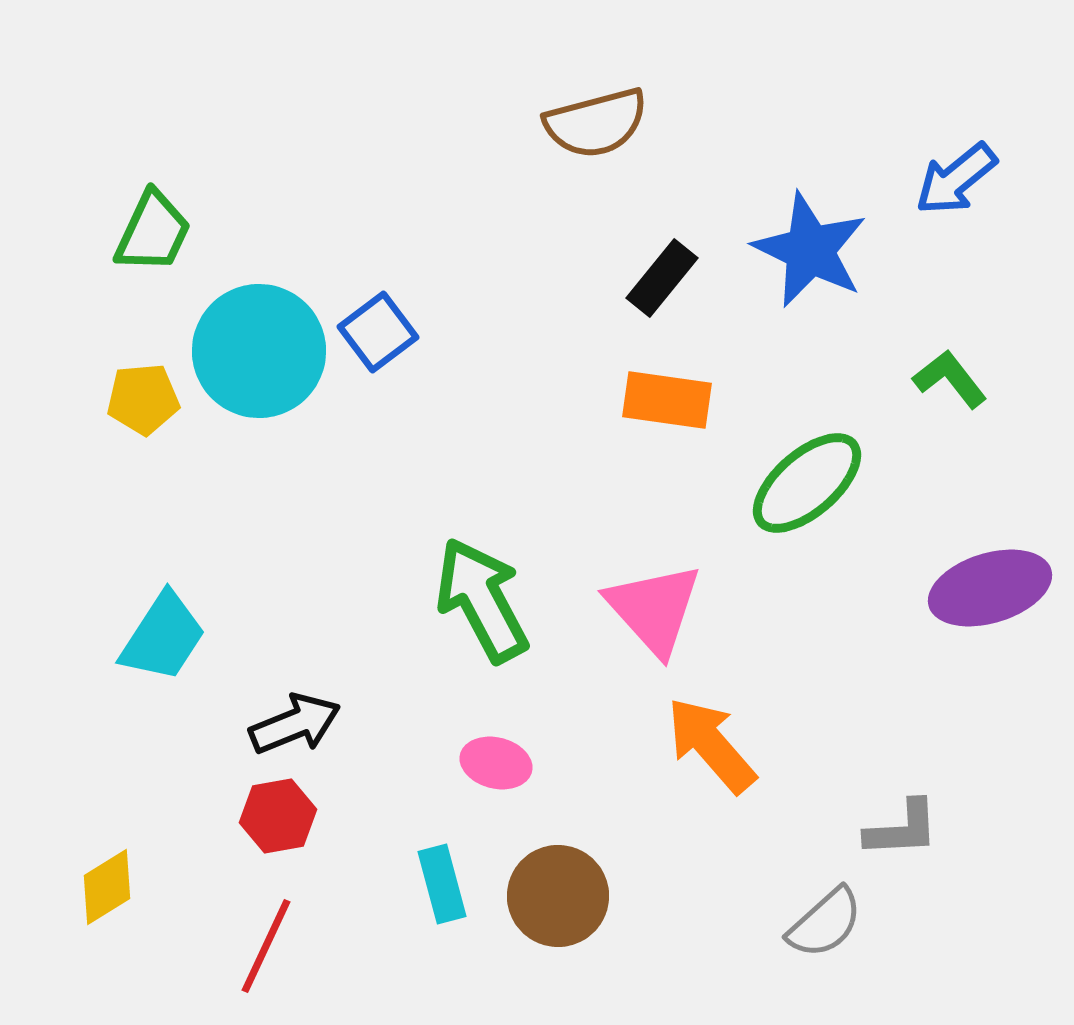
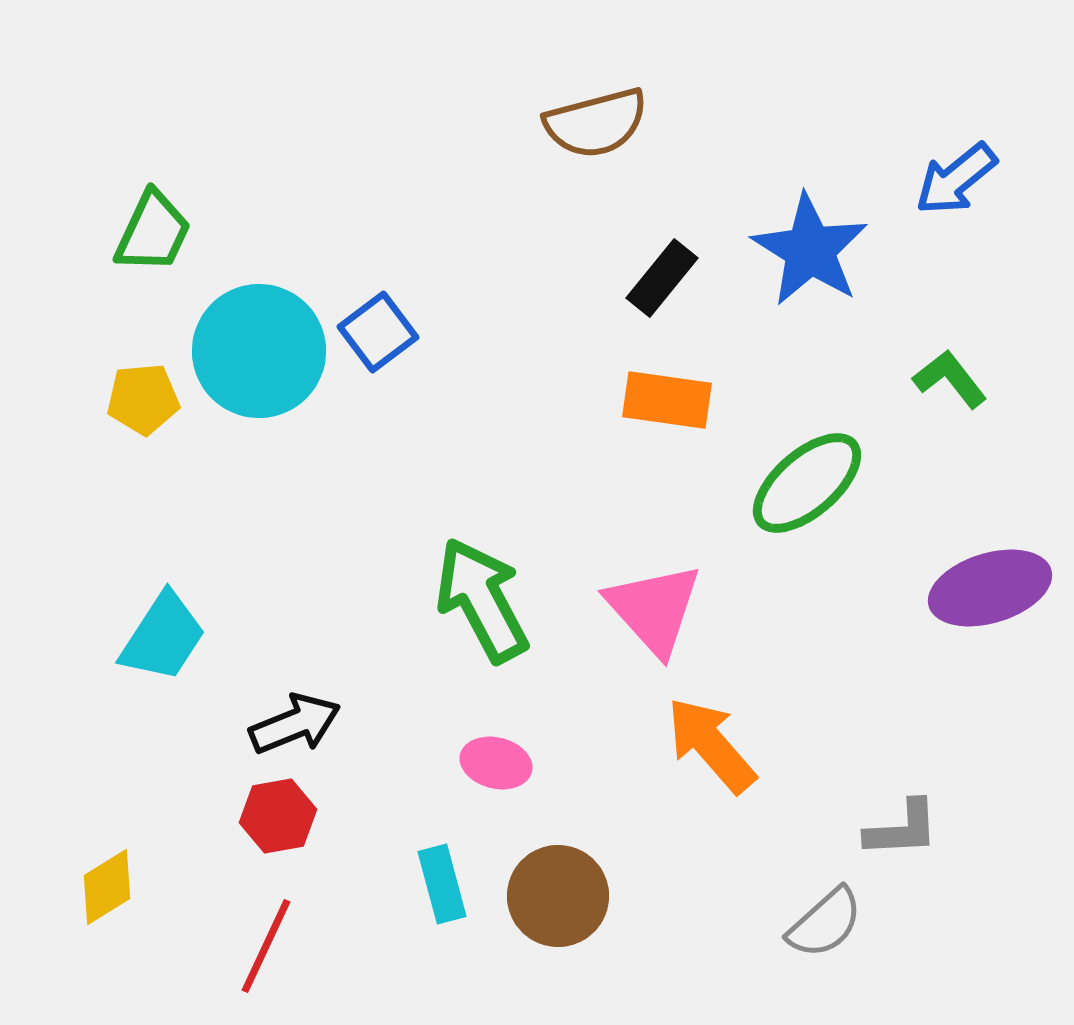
blue star: rotated 6 degrees clockwise
